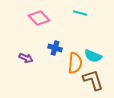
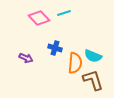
cyan line: moved 16 px left; rotated 32 degrees counterclockwise
